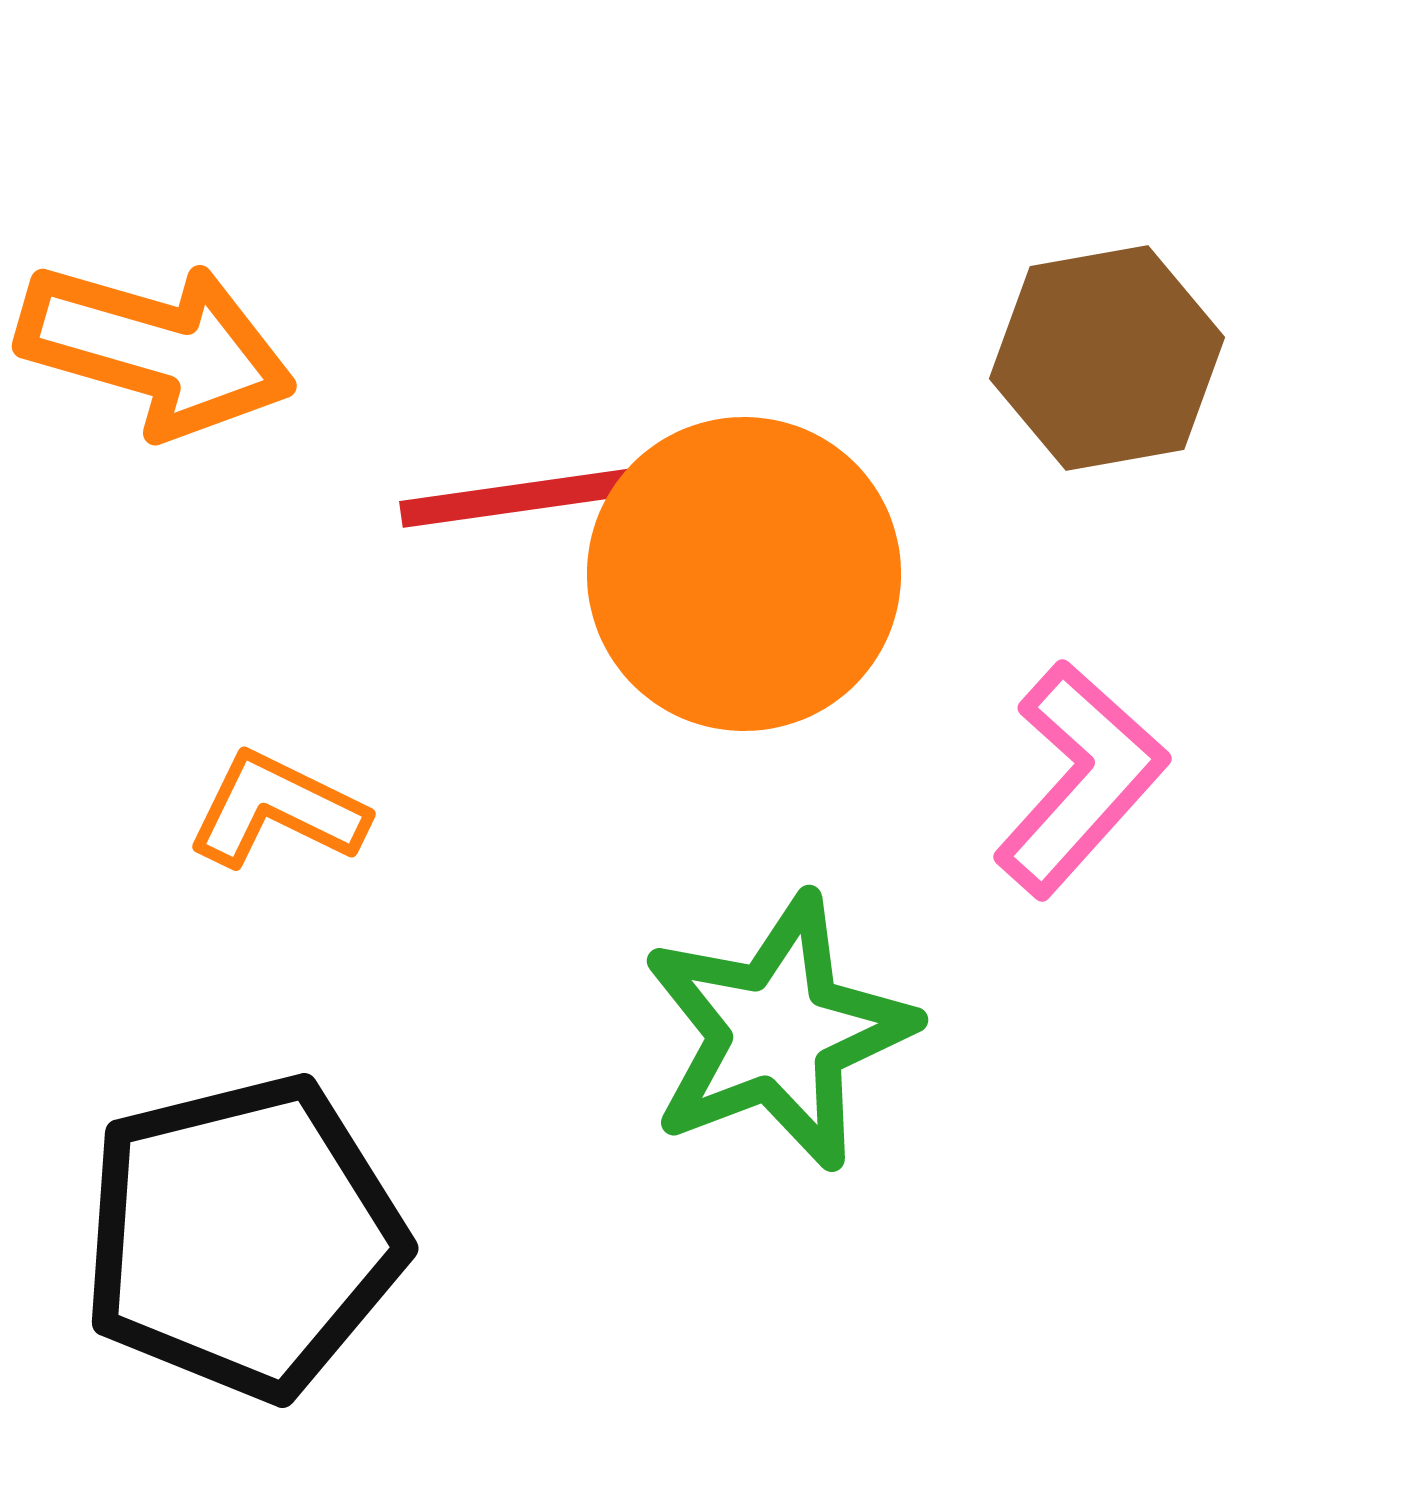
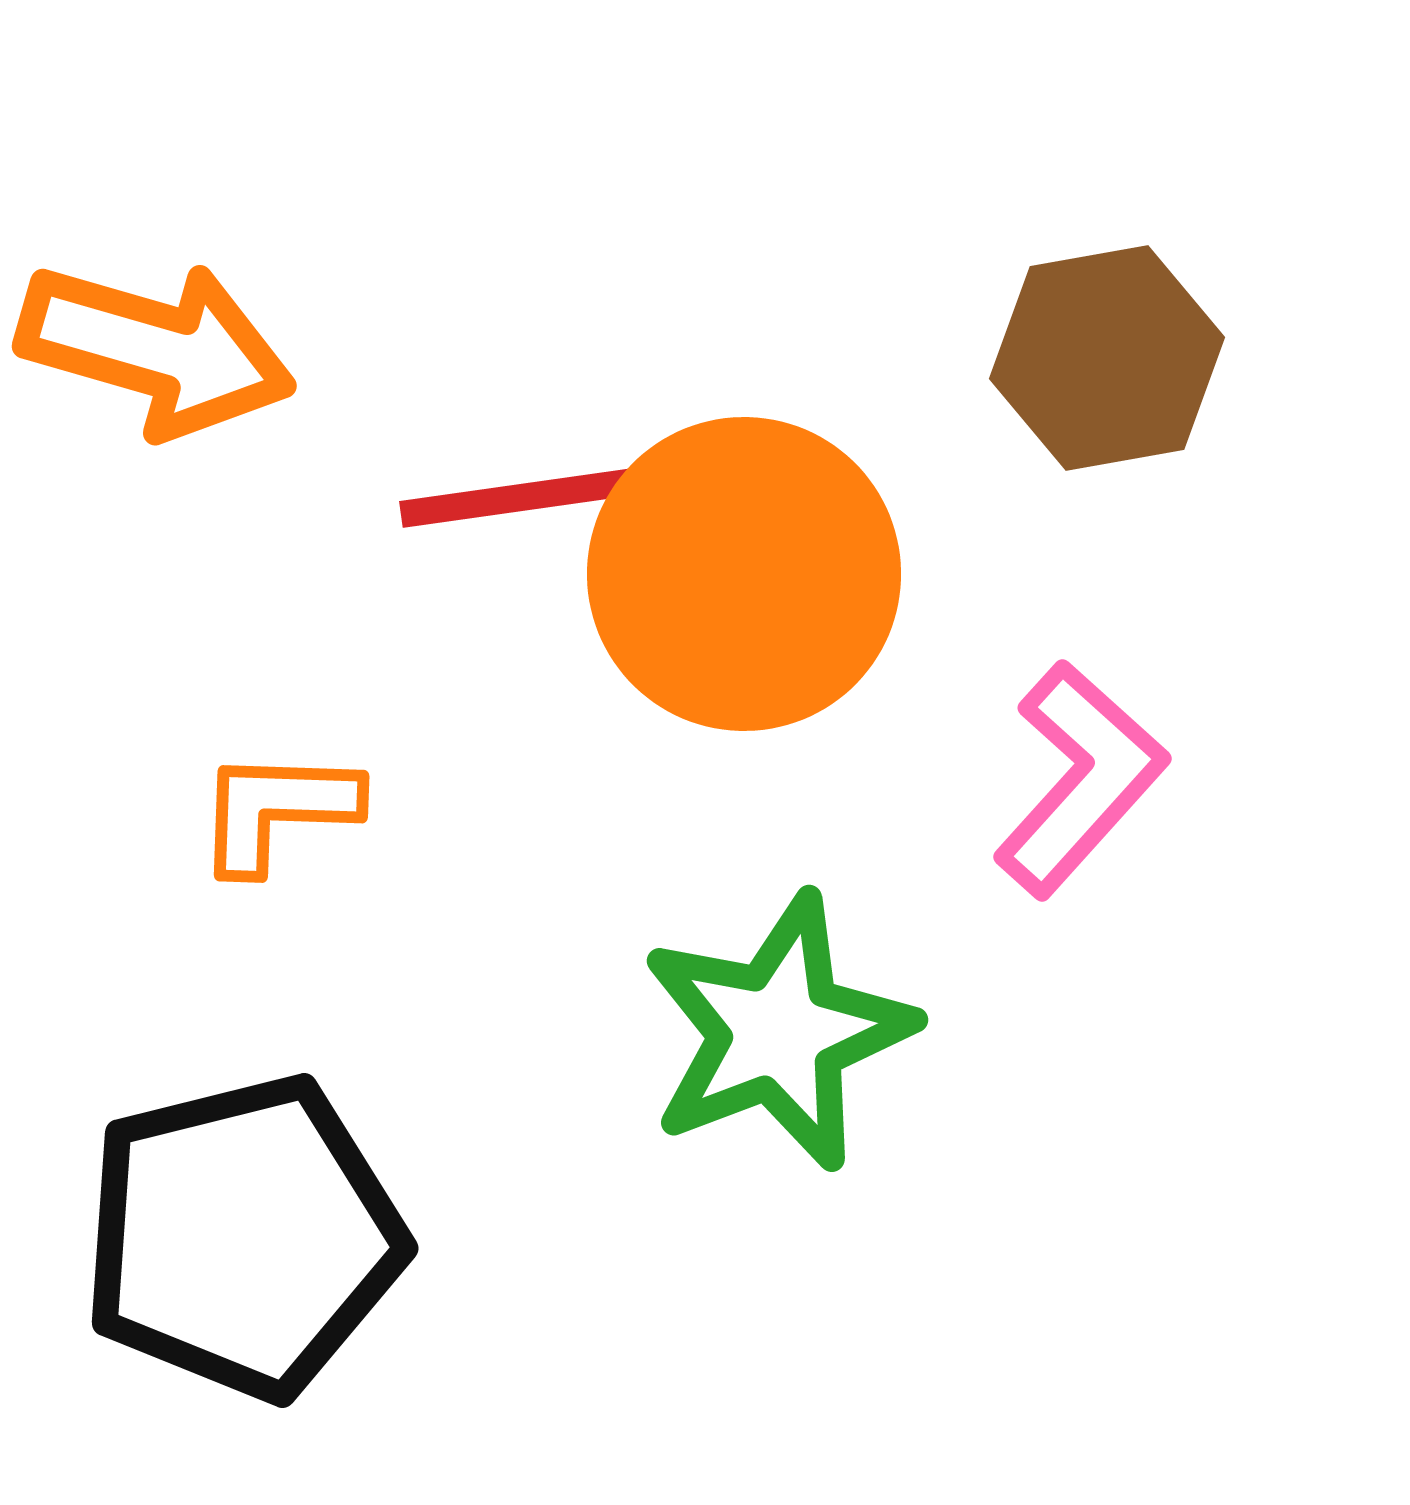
orange L-shape: rotated 24 degrees counterclockwise
